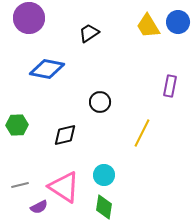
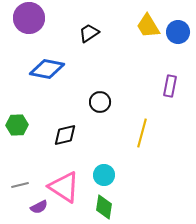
blue circle: moved 10 px down
yellow line: rotated 12 degrees counterclockwise
